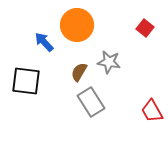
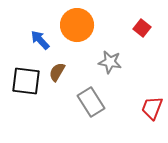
red square: moved 3 px left
blue arrow: moved 4 px left, 2 px up
gray star: moved 1 px right
brown semicircle: moved 22 px left
red trapezoid: moved 3 px up; rotated 50 degrees clockwise
